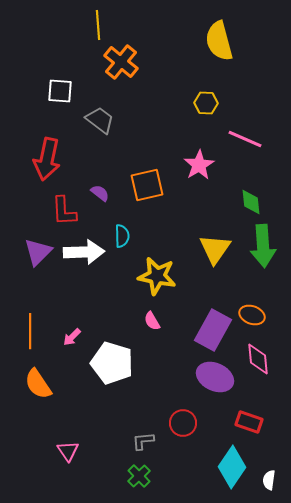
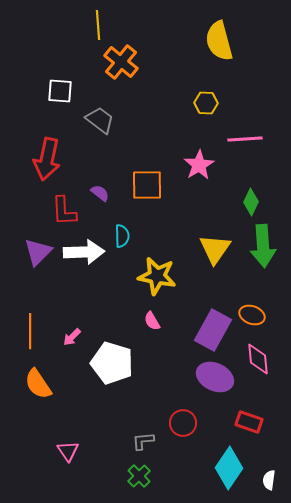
pink line: rotated 28 degrees counterclockwise
orange square: rotated 12 degrees clockwise
green diamond: rotated 32 degrees clockwise
cyan diamond: moved 3 px left, 1 px down
